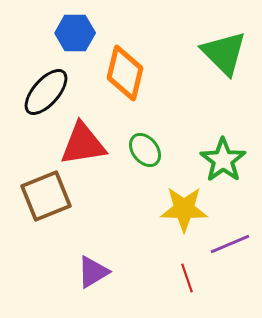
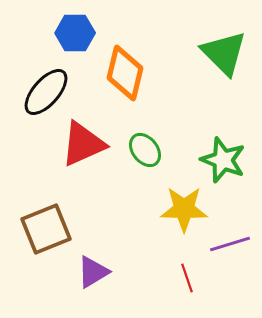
red triangle: rotated 15 degrees counterclockwise
green star: rotated 15 degrees counterclockwise
brown square: moved 33 px down
purple line: rotated 6 degrees clockwise
